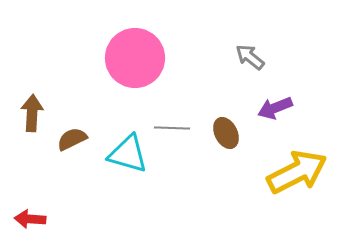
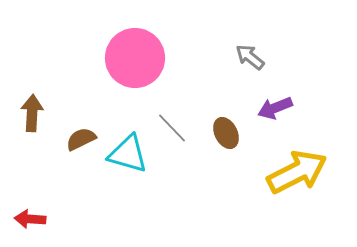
gray line: rotated 44 degrees clockwise
brown semicircle: moved 9 px right
